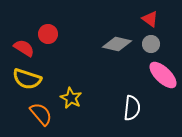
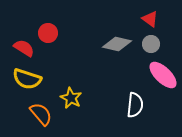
red circle: moved 1 px up
white semicircle: moved 3 px right, 3 px up
